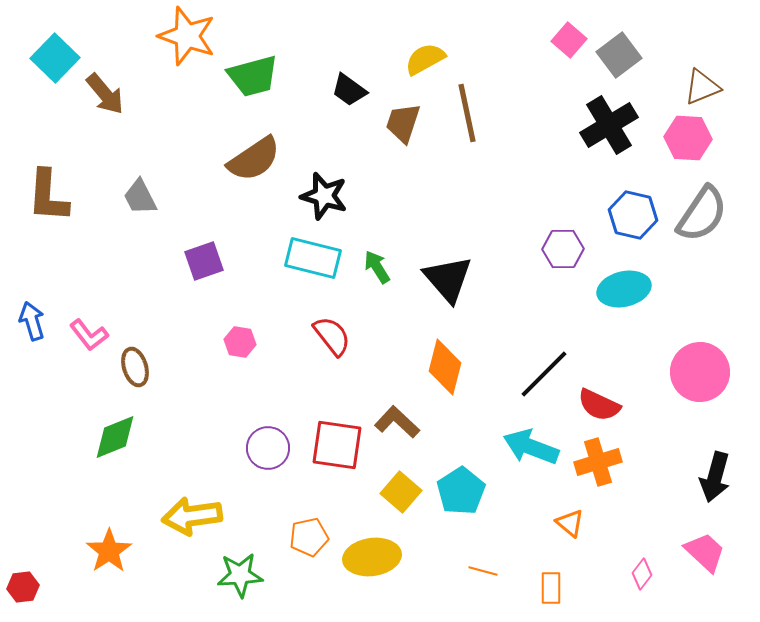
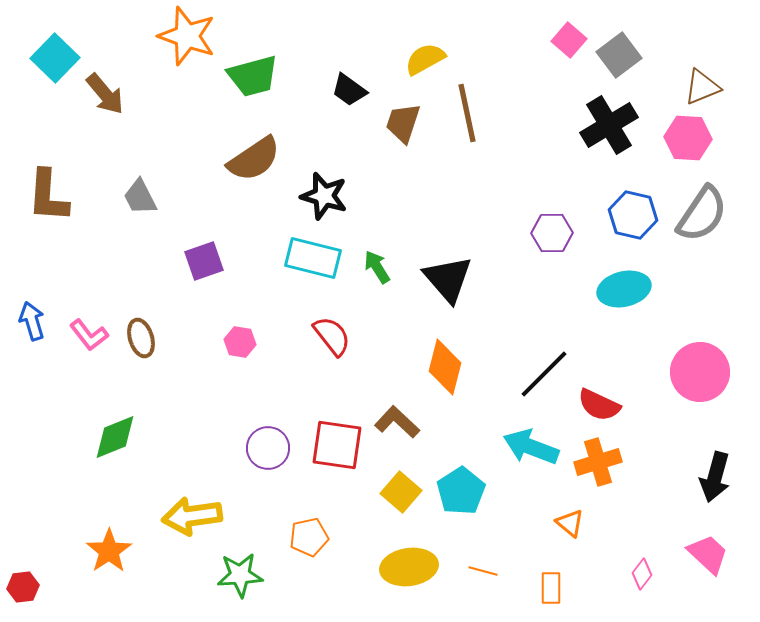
purple hexagon at (563, 249): moved 11 px left, 16 px up
brown ellipse at (135, 367): moved 6 px right, 29 px up
pink trapezoid at (705, 552): moved 3 px right, 2 px down
yellow ellipse at (372, 557): moved 37 px right, 10 px down
